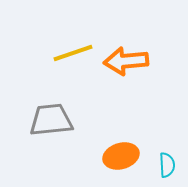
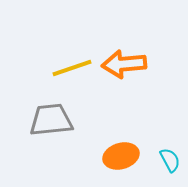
yellow line: moved 1 px left, 15 px down
orange arrow: moved 2 px left, 3 px down
cyan semicircle: moved 3 px right, 5 px up; rotated 25 degrees counterclockwise
